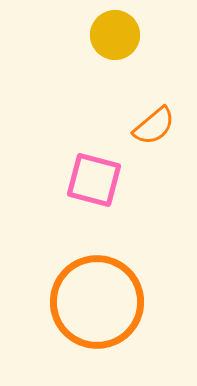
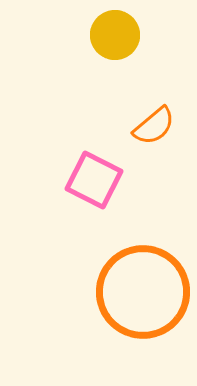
pink square: rotated 12 degrees clockwise
orange circle: moved 46 px right, 10 px up
